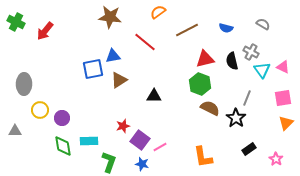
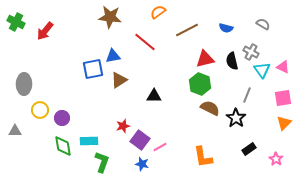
gray line: moved 3 px up
orange triangle: moved 2 px left
green L-shape: moved 7 px left
